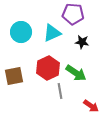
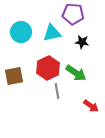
cyan triangle: rotated 12 degrees clockwise
gray line: moved 3 px left
